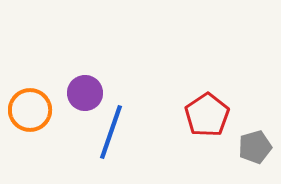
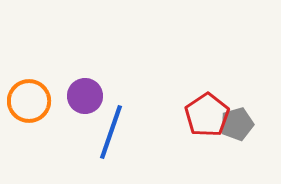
purple circle: moved 3 px down
orange circle: moved 1 px left, 9 px up
gray pentagon: moved 18 px left, 23 px up
